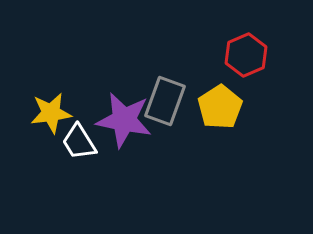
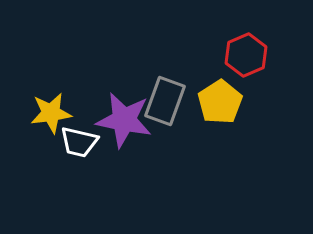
yellow pentagon: moved 5 px up
white trapezoid: rotated 45 degrees counterclockwise
